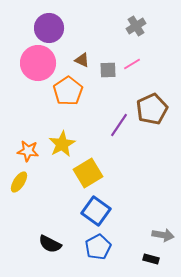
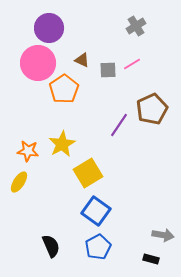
orange pentagon: moved 4 px left, 2 px up
black semicircle: moved 1 px right, 2 px down; rotated 140 degrees counterclockwise
